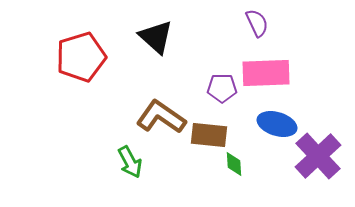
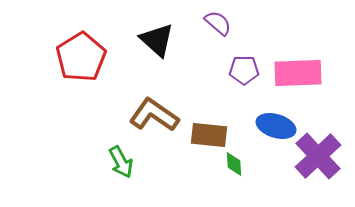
purple semicircle: moved 39 px left; rotated 24 degrees counterclockwise
black triangle: moved 1 px right, 3 px down
red pentagon: rotated 15 degrees counterclockwise
pink rectangle: moved 32 px right
purple pentagon: moved 22 px right, 18 px up
brown L-shape: moved 7 px left, 2 px up
blue ellipse: moved 1 px left, 2 px down
green arrow: moved 9 px left
